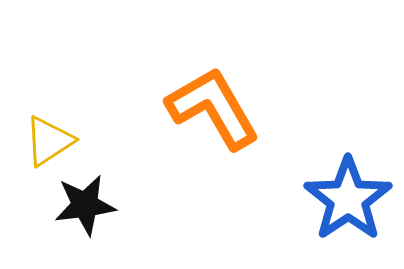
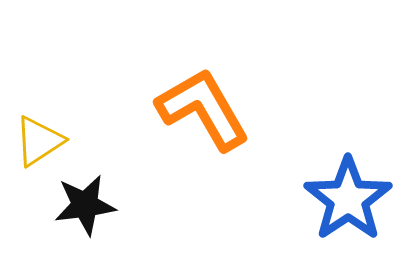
orange L-shape: moved 10 px left, 1 px down
yellow triangle: moved 10 px left
